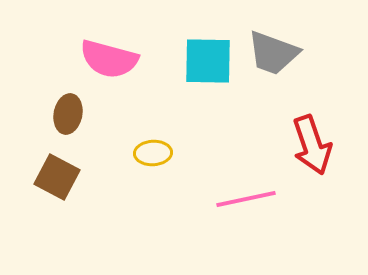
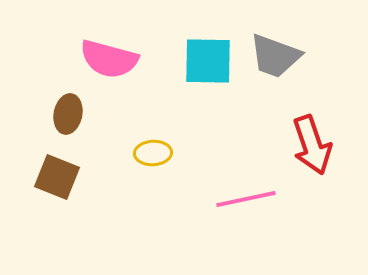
gray trapezoid: moved 2 px right, 3 px down
brown square: rotated 6 degrees counterclockwise
